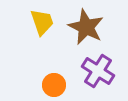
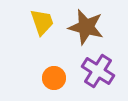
brown star: rotated 12 degrees counterclockwise
orange circle: moved 7 px up
